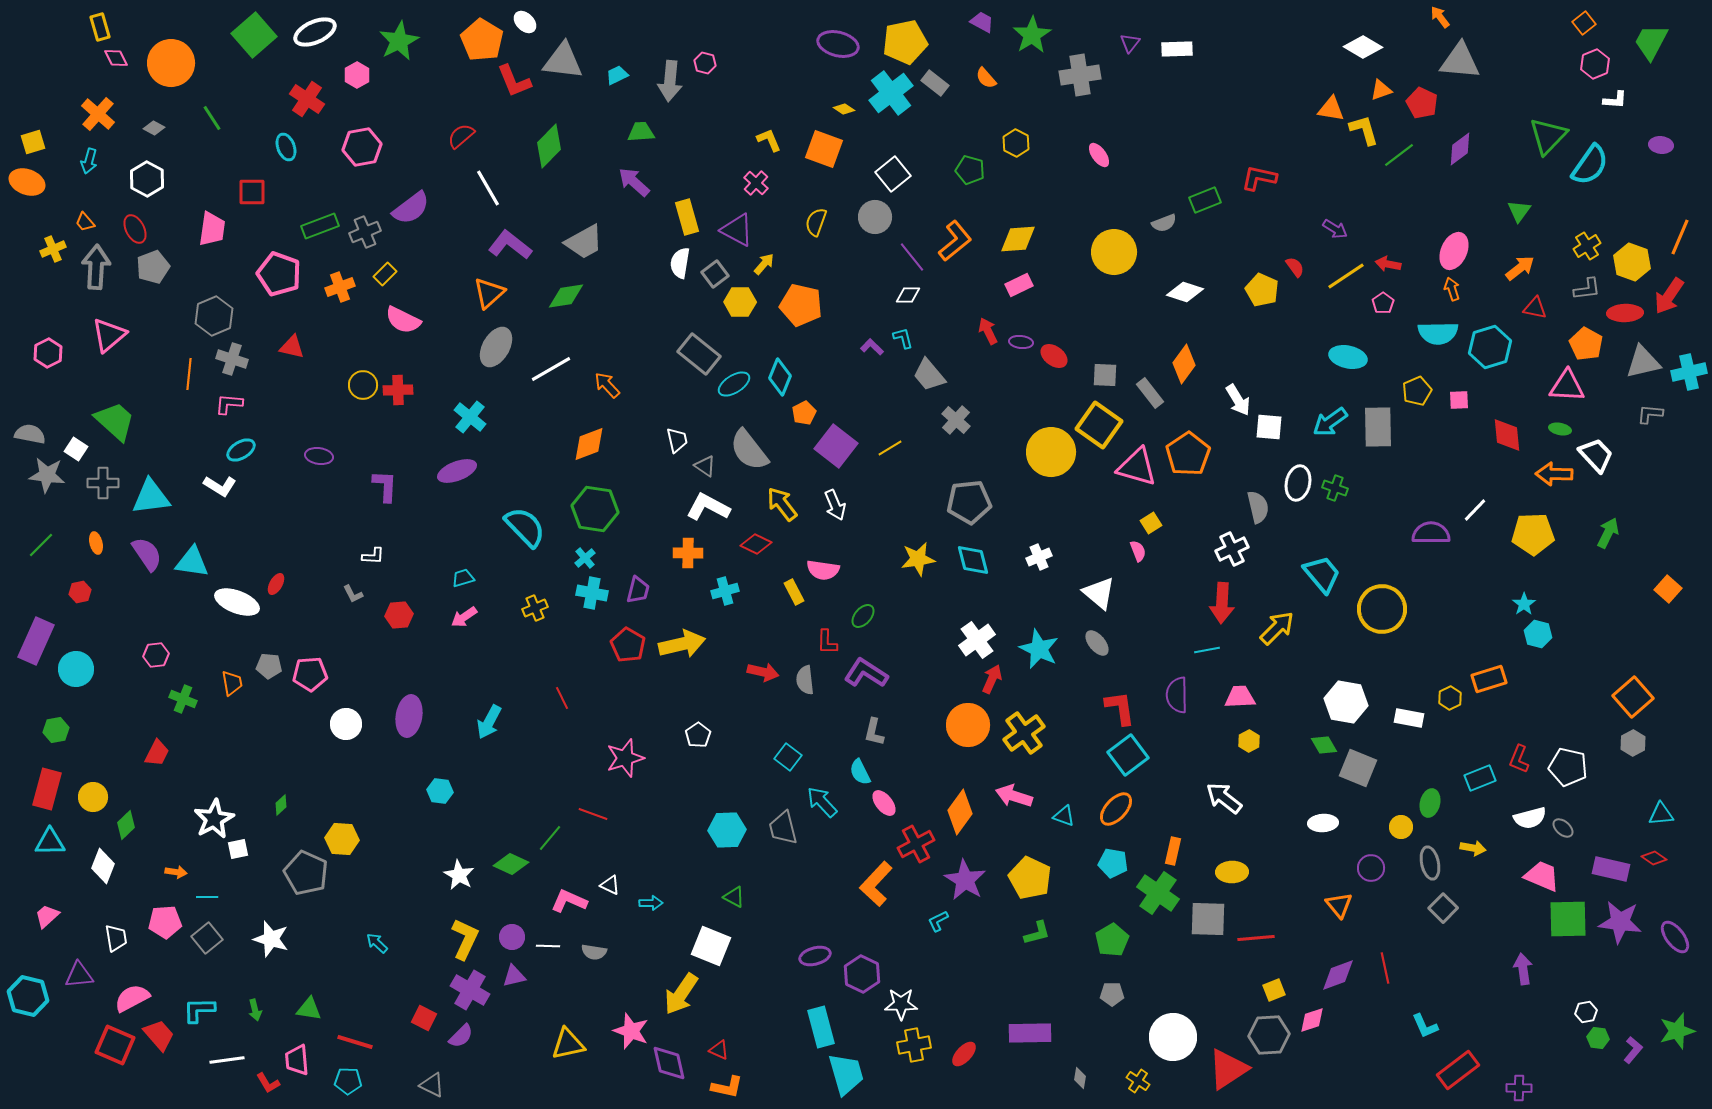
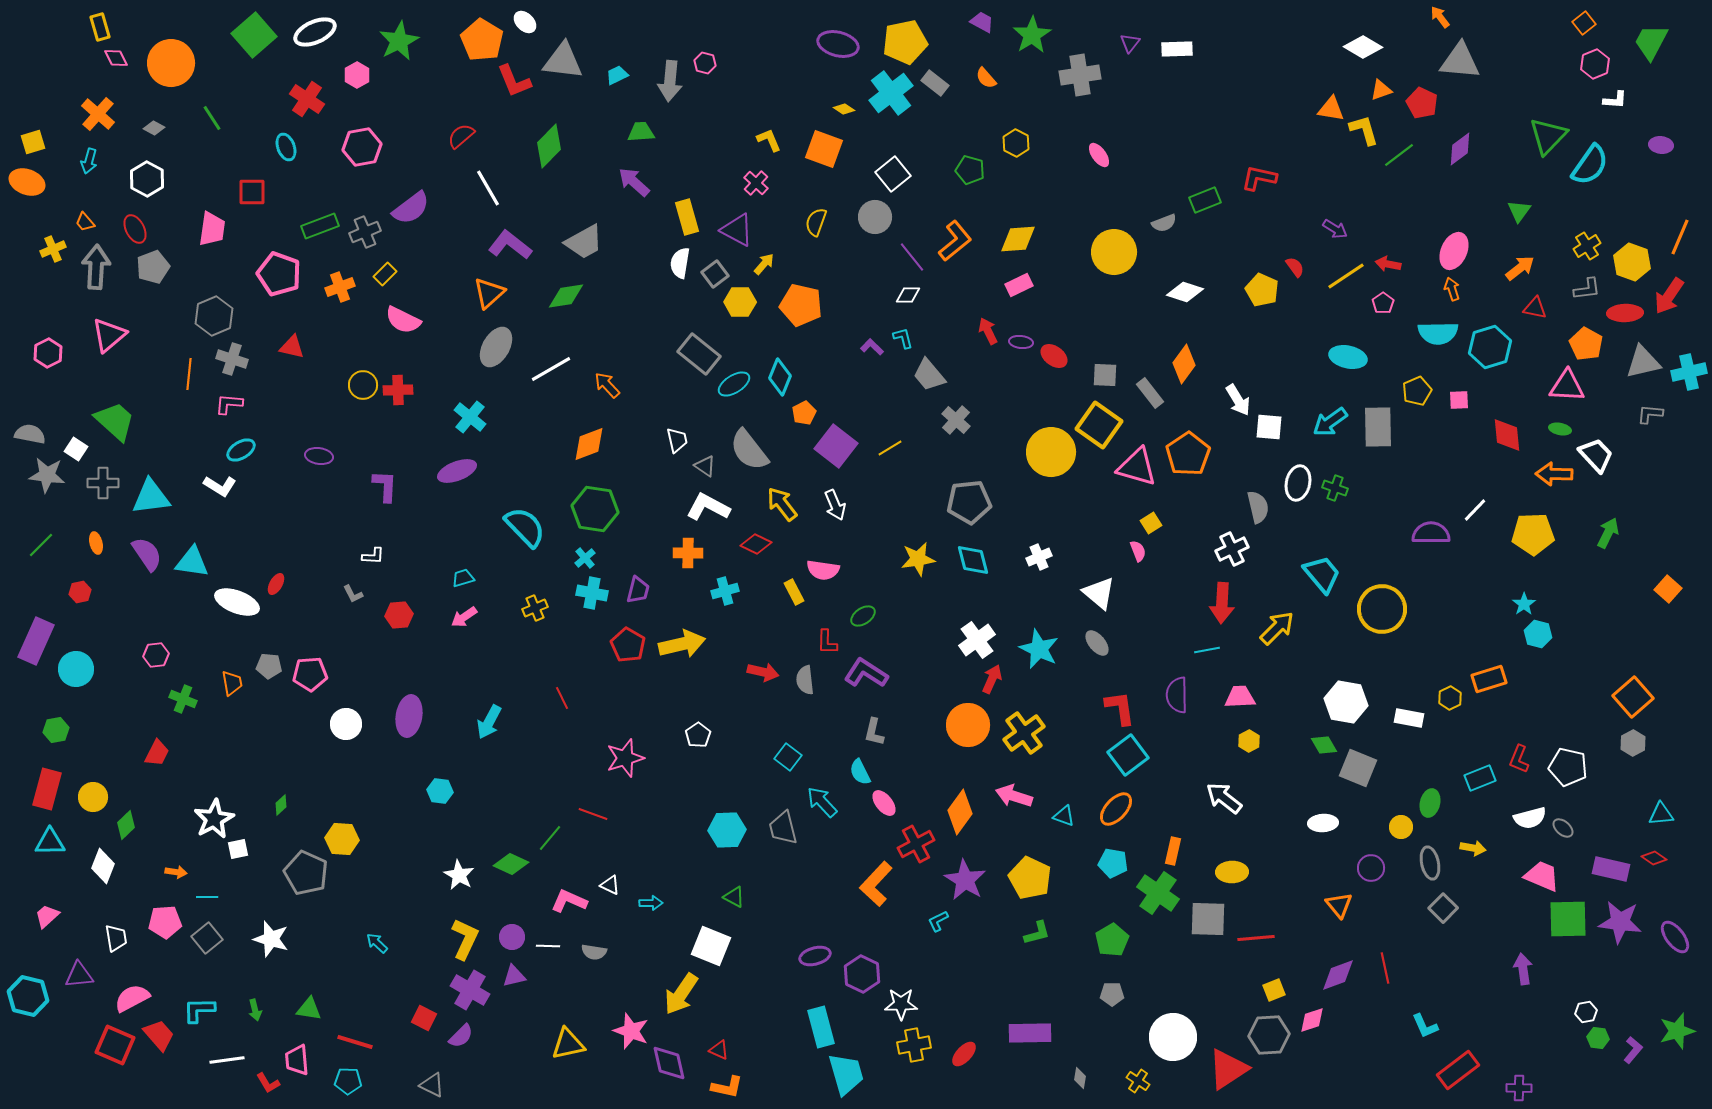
green ellipse at (863, 616): rotated 15 degrees clockwise
